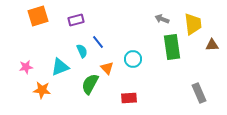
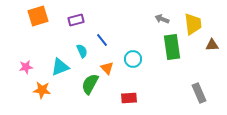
blue line: moved 4 px right, 2 px up
